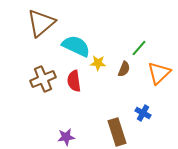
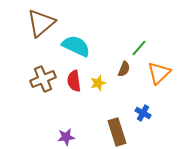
yellow star: moved 20 px down; rotated 21 degrees counterclockwise
